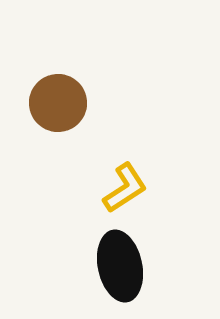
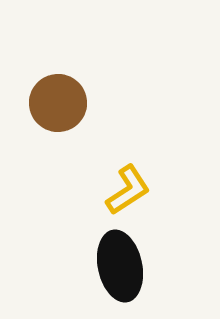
yellow L-shape: moved 3 px right, 2 px down
